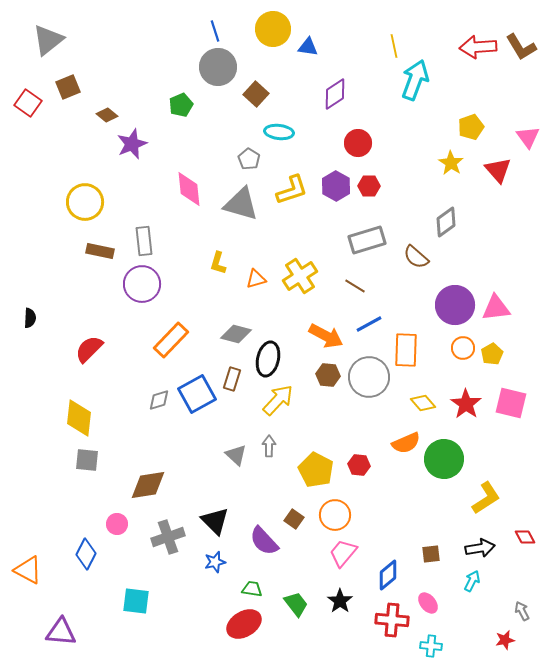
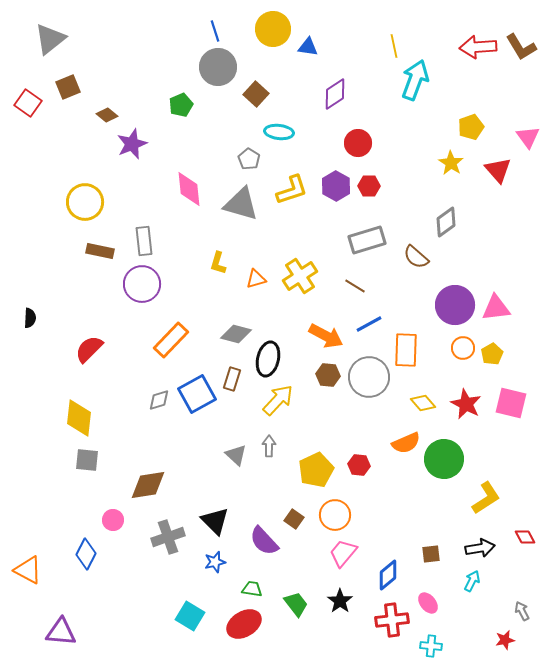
gray triangle at (48, 40): moved 2 px right, 1 px up
red star at (466, 404): rotated 8 degrees counterclockwise
yellow pentagon at (316, 470): rotated 20 degrees clockwise
pink circle at (117, 524): moved 4 px left, 4 px up
cyan square at (136, 601): moved 54 px right, 15 px down; rotated 24 degrees clockwise
red cross at (392, 620): rotated 12 degrees counterclockwise
